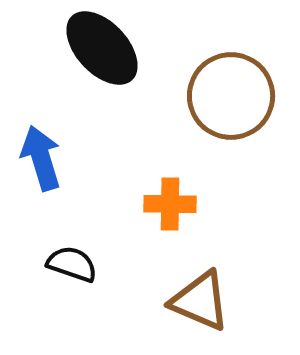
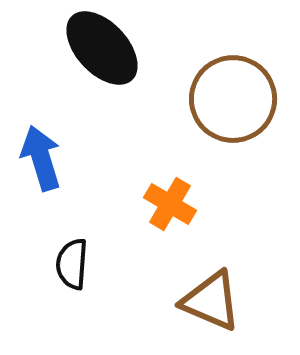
brown circle: moved 2 px right, 3 px down
orange cross: rotated 30 degrees clockwise
black semicircle: rotated 105 degrees counterclockwise
brown triangle: moved 11 px right
